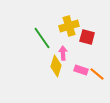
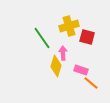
orange line: moved 6 px left, 9 px down
